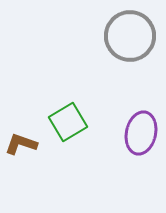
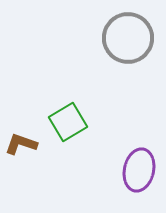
gray circle: moved 2 px left, 2 px down
purple ellipse: moved 2 px left, 37 px down
